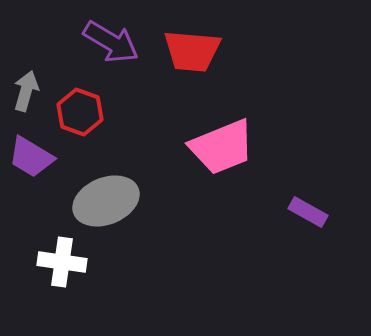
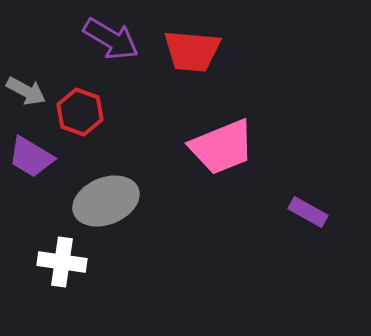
purple arrow: moved 3 px up
gray arrow: rotated 102 degrees clockwise
